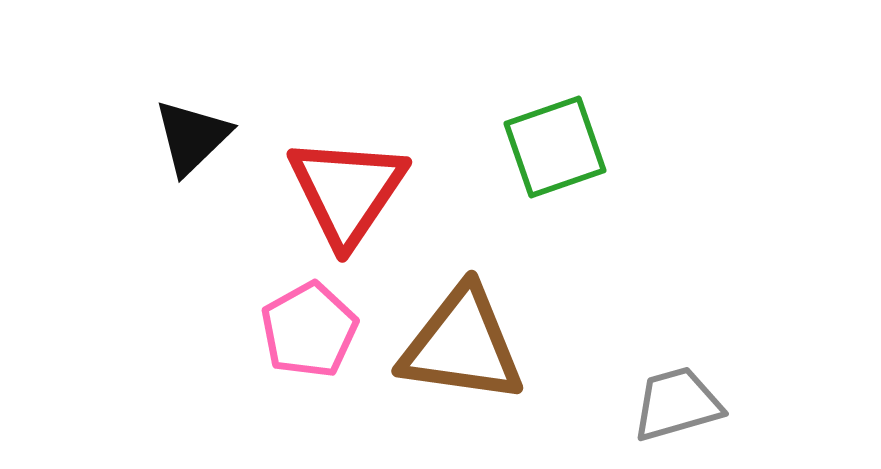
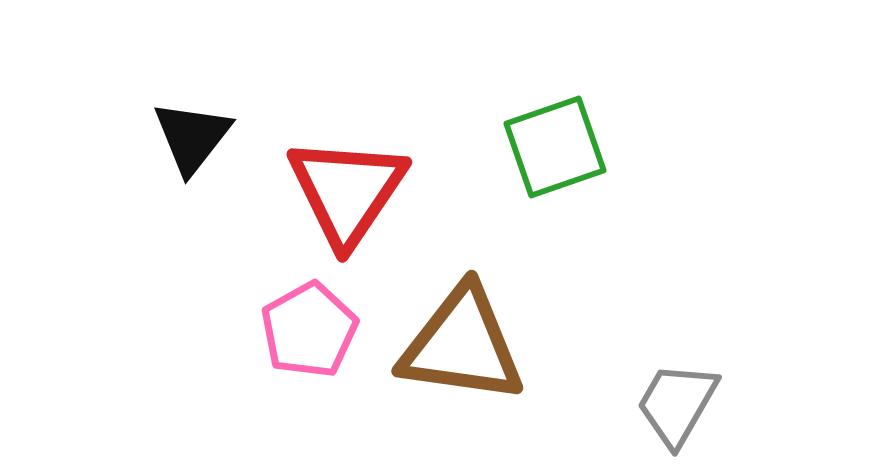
black triangle: rotated 8 degrees counterclockwise
gray trapezoid: rotated 44 degrees counterclockwise
